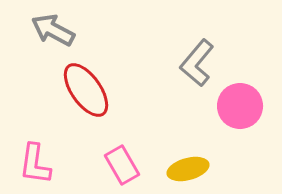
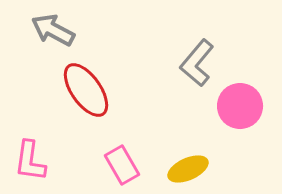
pink L-shape: moved 5 px left, 3 px up
yellow ellipse: rotated 9 degrees counterclockwise
